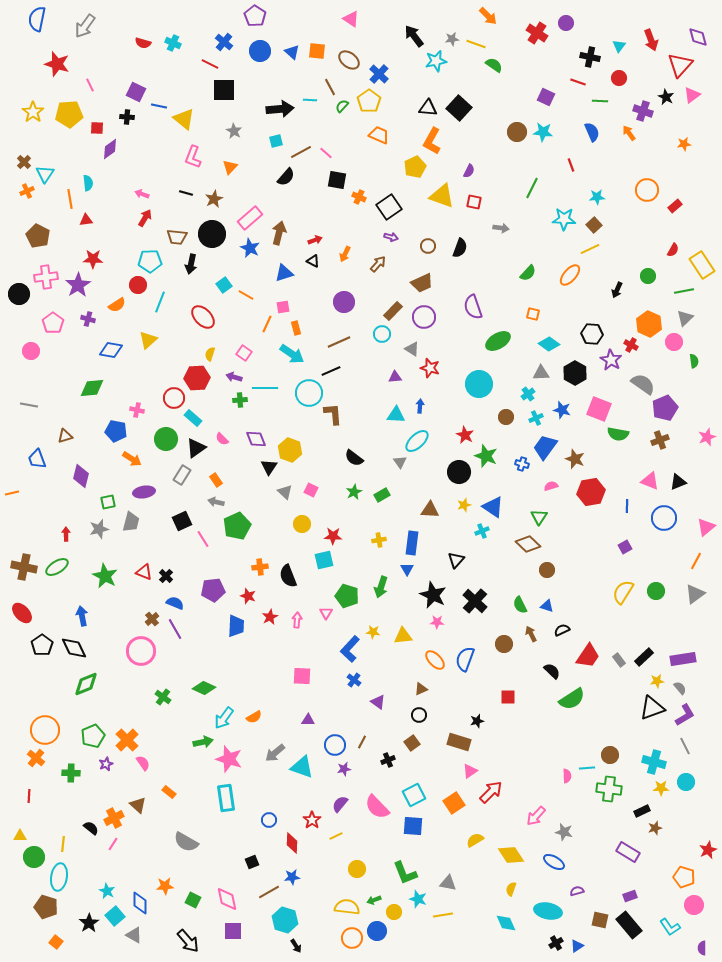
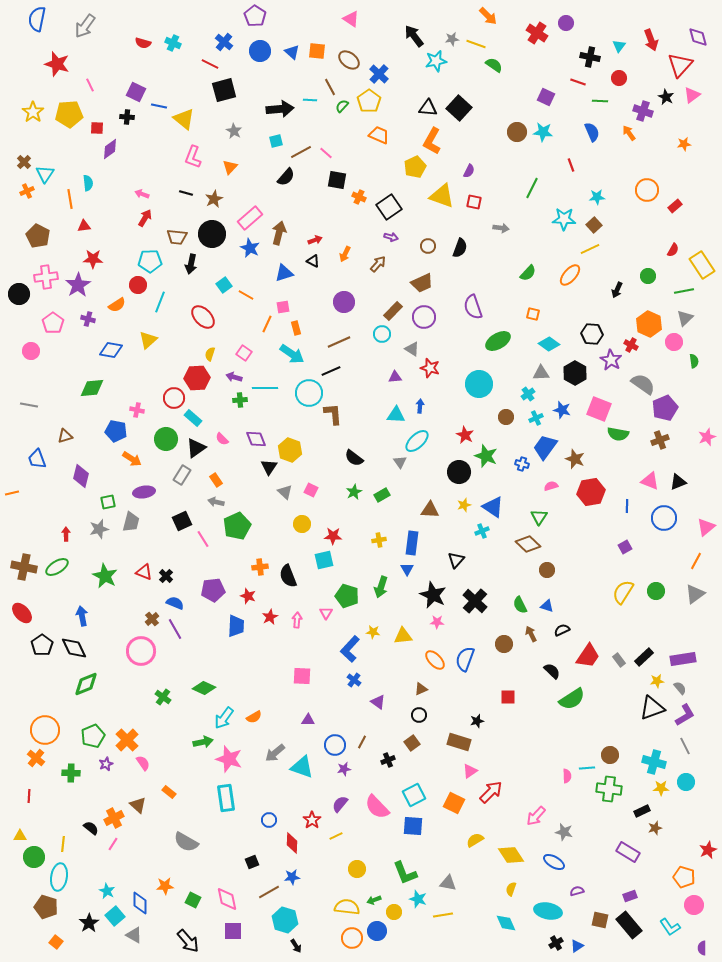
black square at (224, 90): rotated 15 degrees counterclockwise
red triangle at (86, 220): moved 2 px left, 6 px down
orange square at (454, 803): rotated 30 degrees counterclockwise
